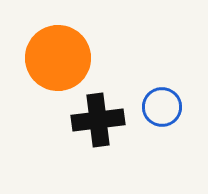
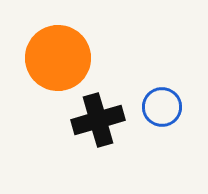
black cross: rotated 9 degrees counterclockwise
